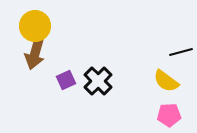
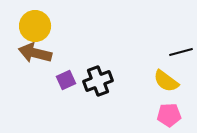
brown arrow: rotated 88 degrees clockwise
black cross: rotated 24 degrees clockwise
